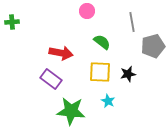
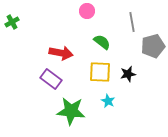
green cross: rotated 24 degrees counterclockwise
